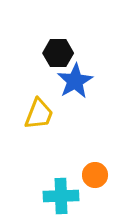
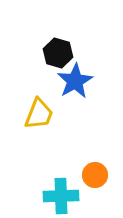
black hexagon: rotated 16 degrees clockwise
